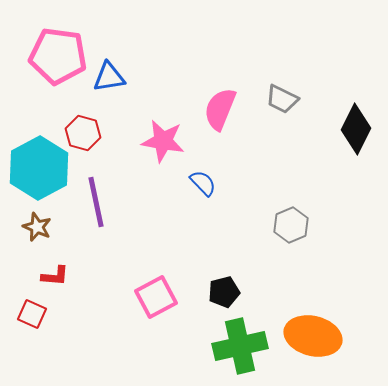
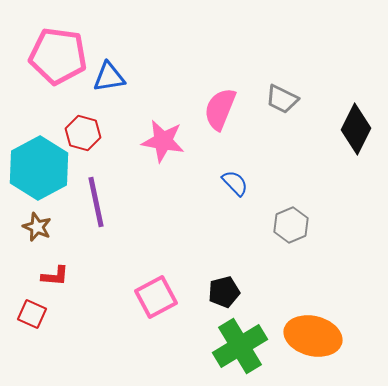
blue semicircle: moved 32 px right
green cross: rotated 18 degrees counterclockwise
